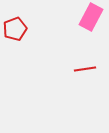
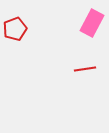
pink rectangle: moved 1 px right, 6 px down
